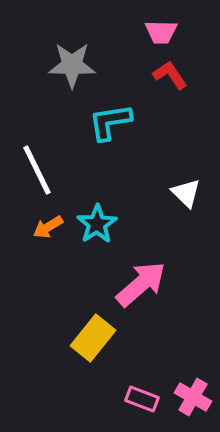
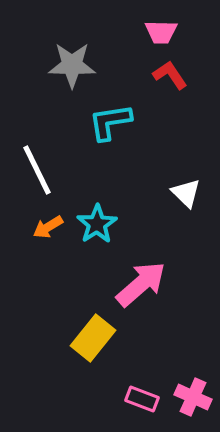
pink cross: rotated 6 degrees counterclockwise
